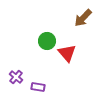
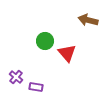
brown arrow: moved 5 px right, 2 px down; rotated 60 degrees clockwise
green circle: moved 2 px left
purple rectangle: moved 2 px left
